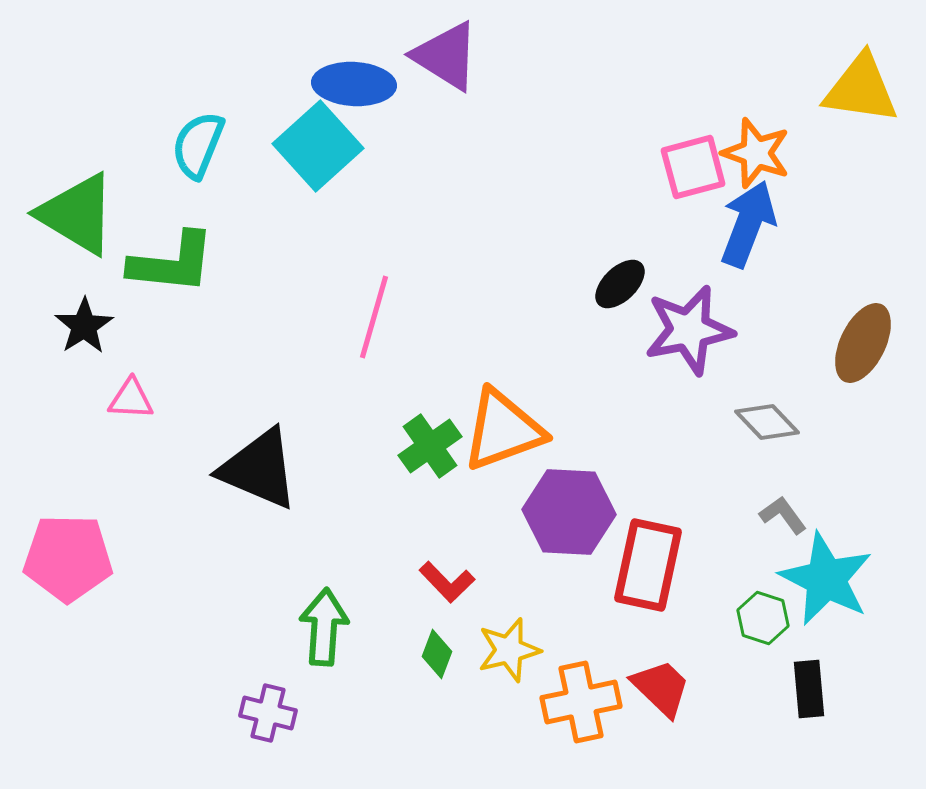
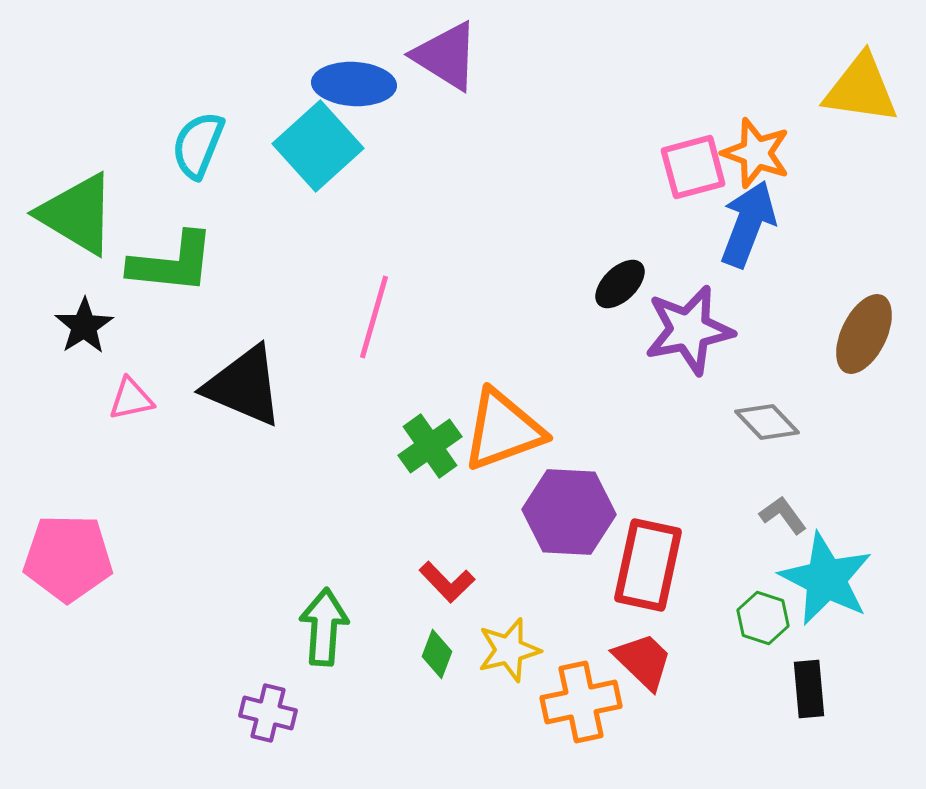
brown ellipse: moved 1 px right, 9 px up
pink triangle: rotated 15 degrees counterclockwise
black triangle: moved 15 px left, 83 px up
red trapezoid: moved 18 px left, 27 px up
